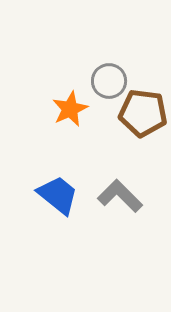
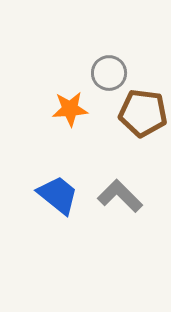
gray circle: moved 8 px up
orange star: rotated 21 degrees clockwise
